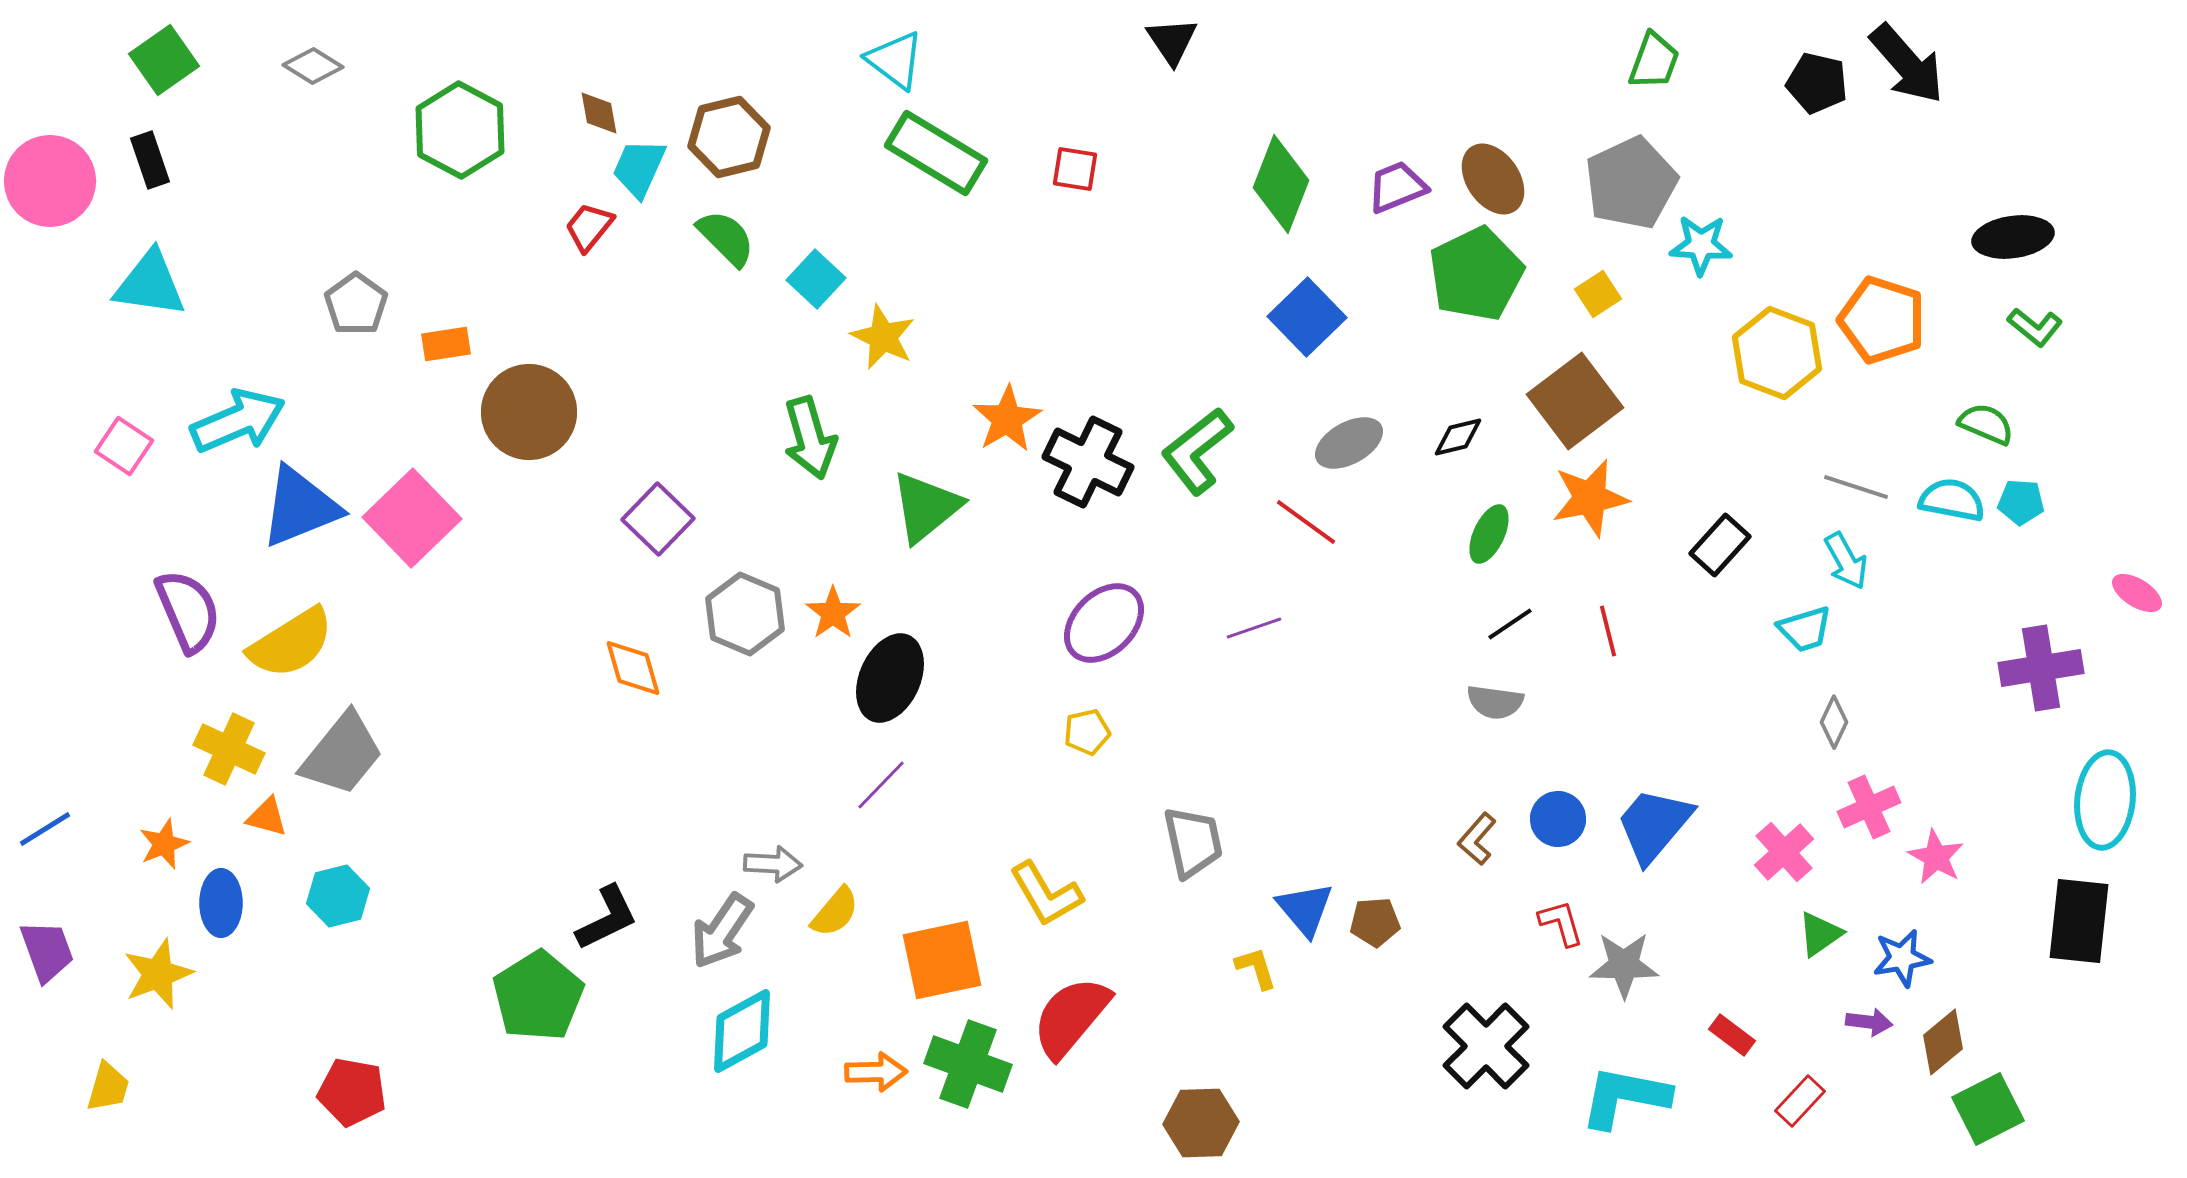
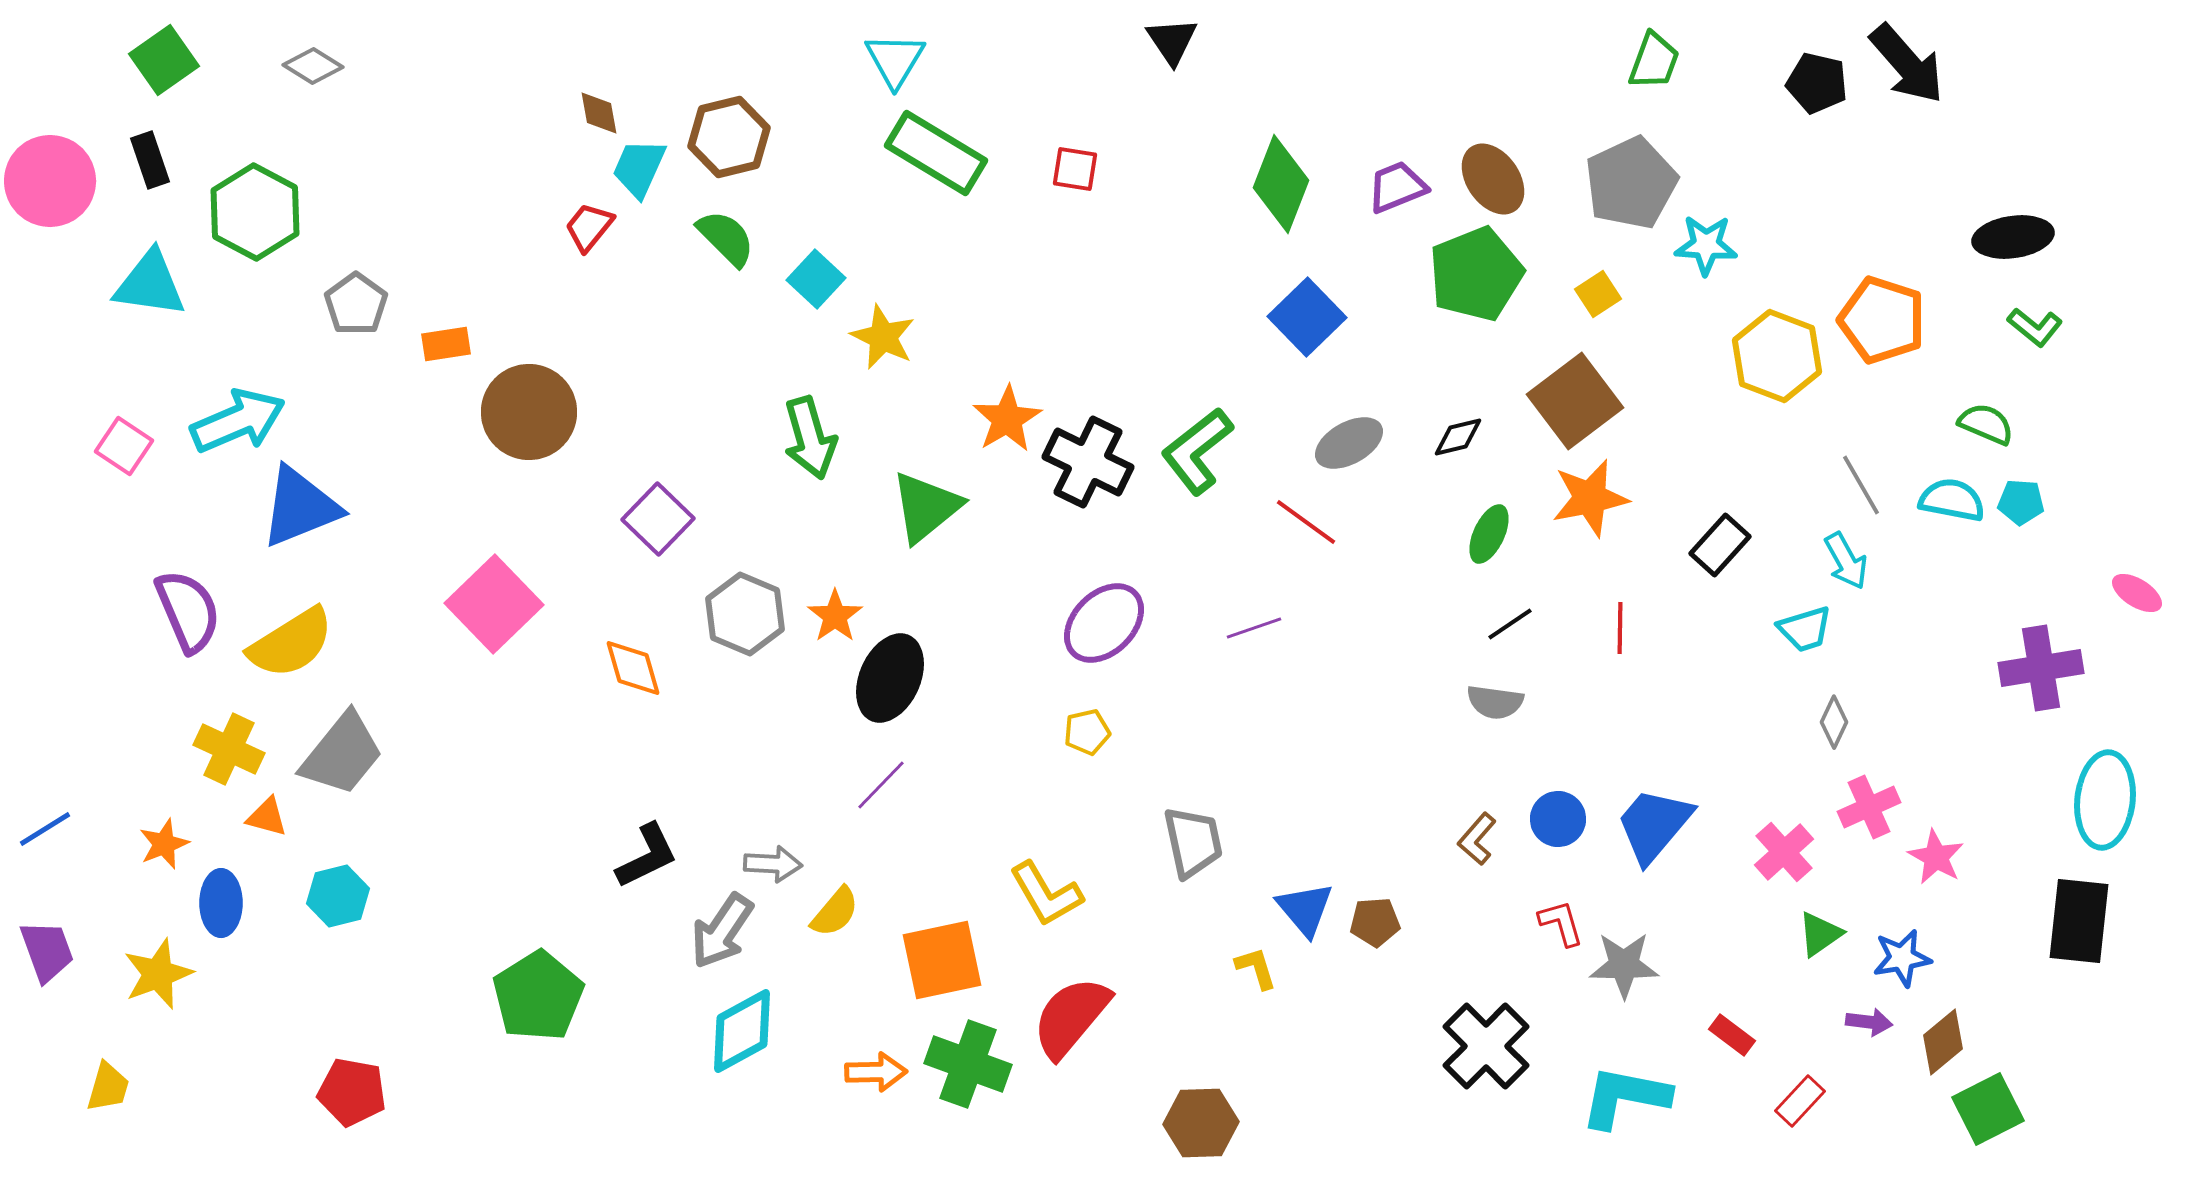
cyan triangle at (895, 60): rotated 24 degrees clockwise
green hexagon at (460, 130): moved 205 px left, 82 px down
cyan star at (1701, 245): moved 5 px right
green pentagon at (1476, 274): rotated 4 degrees clockwise
yellow hexagon at (1777, 353): moved 3 px down
gray line at (1856, 487): moved 5 px right, 2 px up; rotated 42 degrees clockwise
pink square at (412, 518): moved 82 px right, 86 px down
orange star at (833, 613): moved 2 px right, 3 px down
red line at (1608, 631): moved 12 px right, 3 px up; rotated 15 degrees clockwise
black L-shape at (607, 918): moved 40 px right, 62 px up
